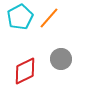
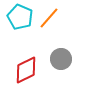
cyan pentagon: rotated 20 degrees counterclockwise
red diamond: moved 1 px right, 1 px up
